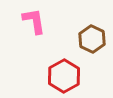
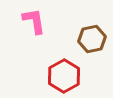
brown hexagon: rotated 24 degrees clockwise
